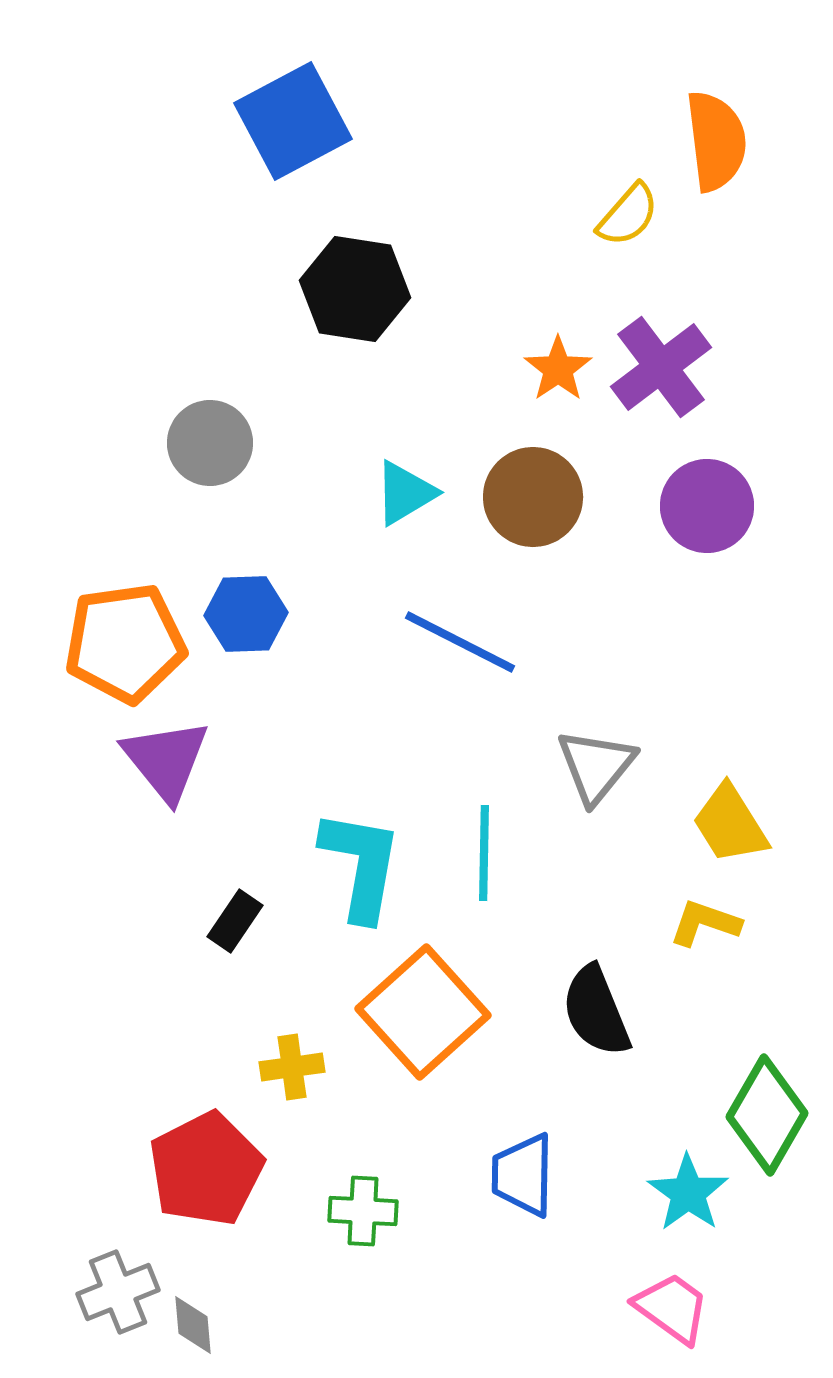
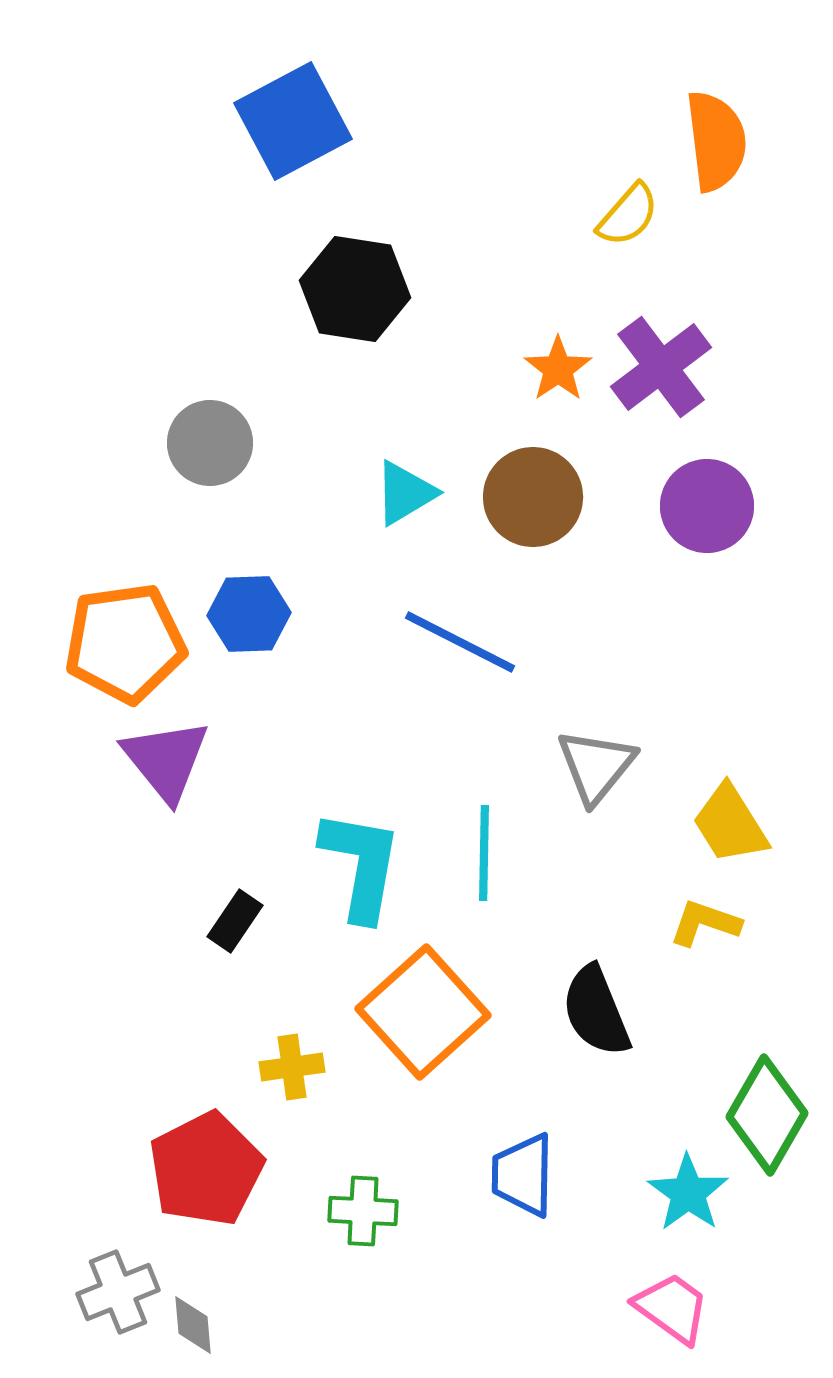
blue hexagon: moved 3 px right
